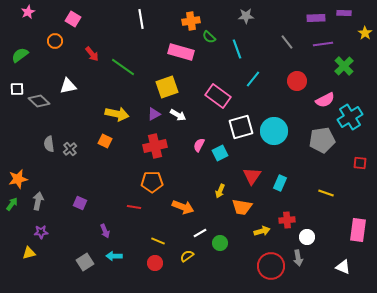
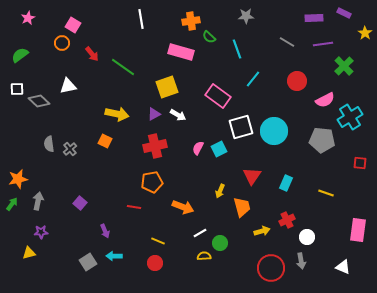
pink star at (28, 12): moved 6 px down
purple rectangle at (344, 13): rotated 24 degrees clockwise
purple rectangle at (316, 18): moved 2 px left
pink square at (73, 19): moved 6 px down
orange circle at (55, 41): moved 7 px right, 2 px down
gray line at (287, 42): rotated 21 degrees counterclockwise
gray pentagon at (322, 140): rotated 15 degrees clockwise
pink semicircle at (199, 145): moved 1 px left, 3 px down
cyan square at (220, 153): moved 1 px left, 4 px up
orange pentagon at (152, 182): rotated 10 degrees counterclockwise
cyan rectangle at (280, 183): moved 6 px right
purple square at (80, 203): rotated 16 degrees clockwise
orange trapezoid at (242, 207): rotated 115 degrees counterclockwise
red cross at (287, 220): rotated 21 degrees counterclockwise
yellow semicircle at (187, 256): moved 17 px right; rotated 32 degrees clockwise
gray arrow at (298, 258): moved 3 px right, 3 px down
gray square at (85, 262): moved 3 px right
red circle at (271, 266): moved 2 px down
